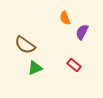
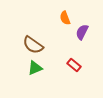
brown semicircle: moved 8 px right
